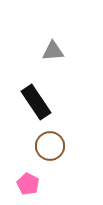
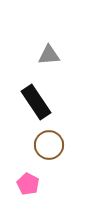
gray triangle: moved 4 px left, 4 px down
brown circle: moved 1 px left, 1 px up
